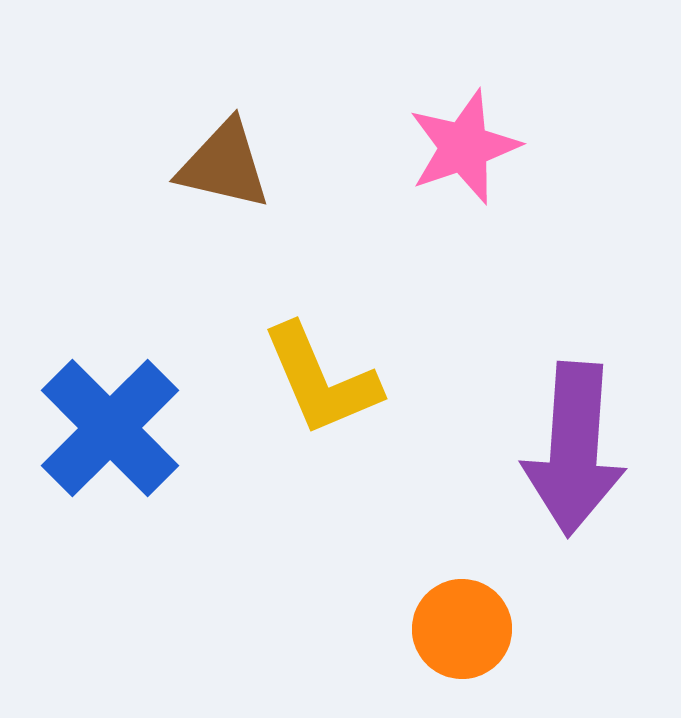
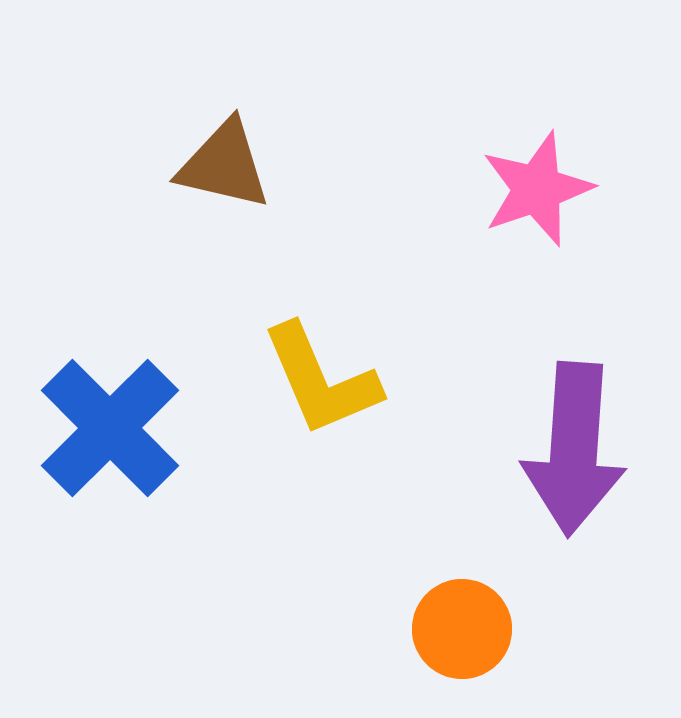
pink star: moved 73 px right, 42 px down
